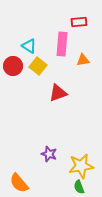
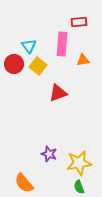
cyan triangle: rotated 21 degrees clockwise
red circle: moved 1 px right, 2 px up
yellow star: moved 2 px left, 3 px up
orange semicircle: moved 5 px right
